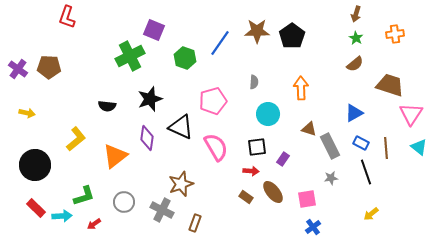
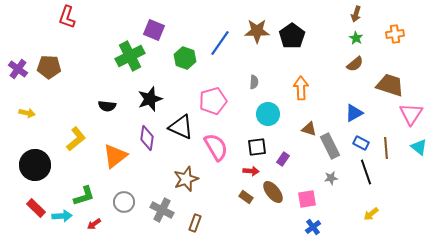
brown star at (181, 184): moved 5 px right, 5 px up
